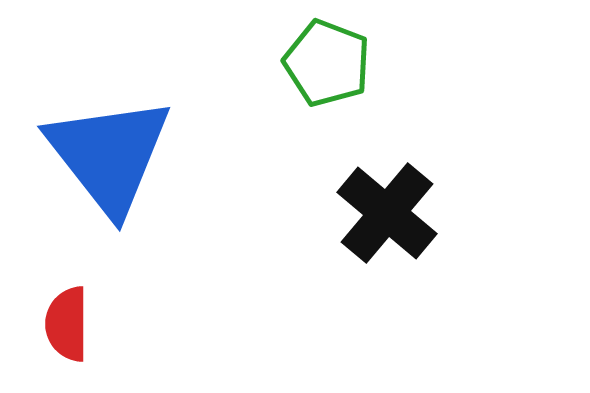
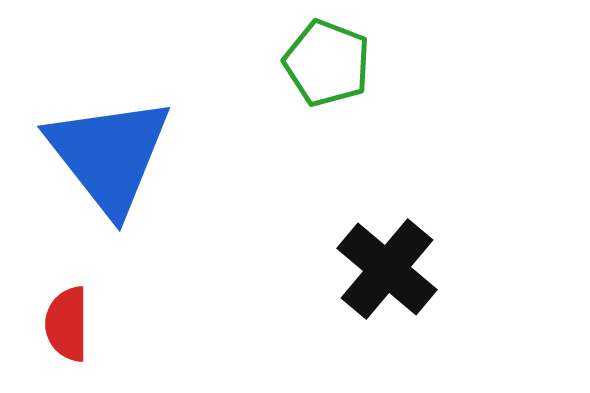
black cross: moved 56 px down
